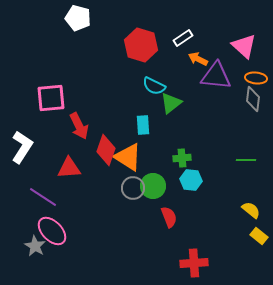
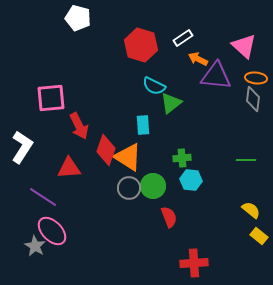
gray circle: moved 4 px left
